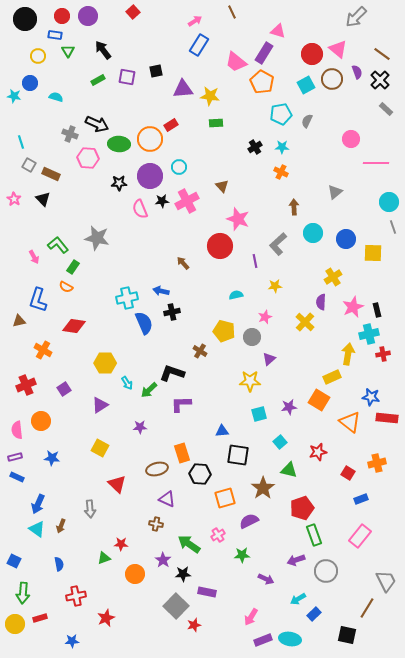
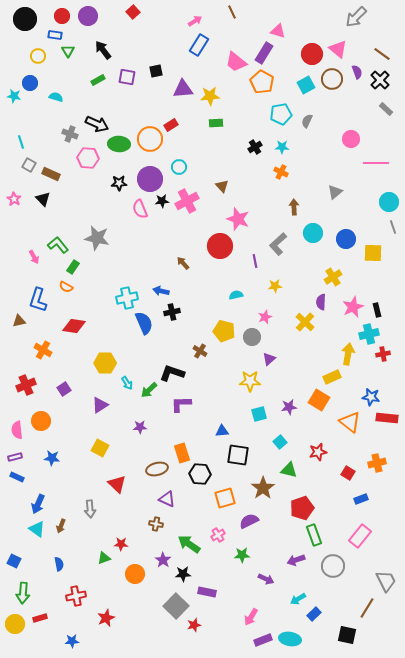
yellow star at (210, 96): rotated 12 degrees counterclockwise
purple circle at (150, 176): moved 3 px down
gray circle at (326, 571): moved 7 px right, 5 px up
